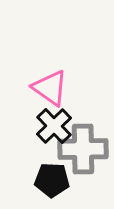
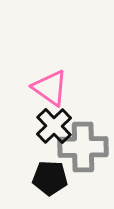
gray cross: moved 2 px up
black pentagon: moved 2 px left, 2 px up
